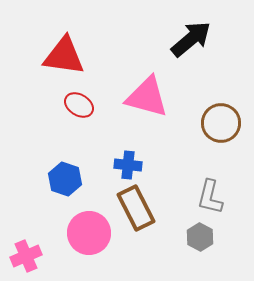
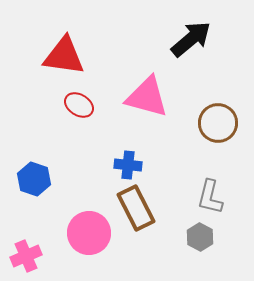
brown circle: moved 3 px left
blue hexagon: moved 31 px left
